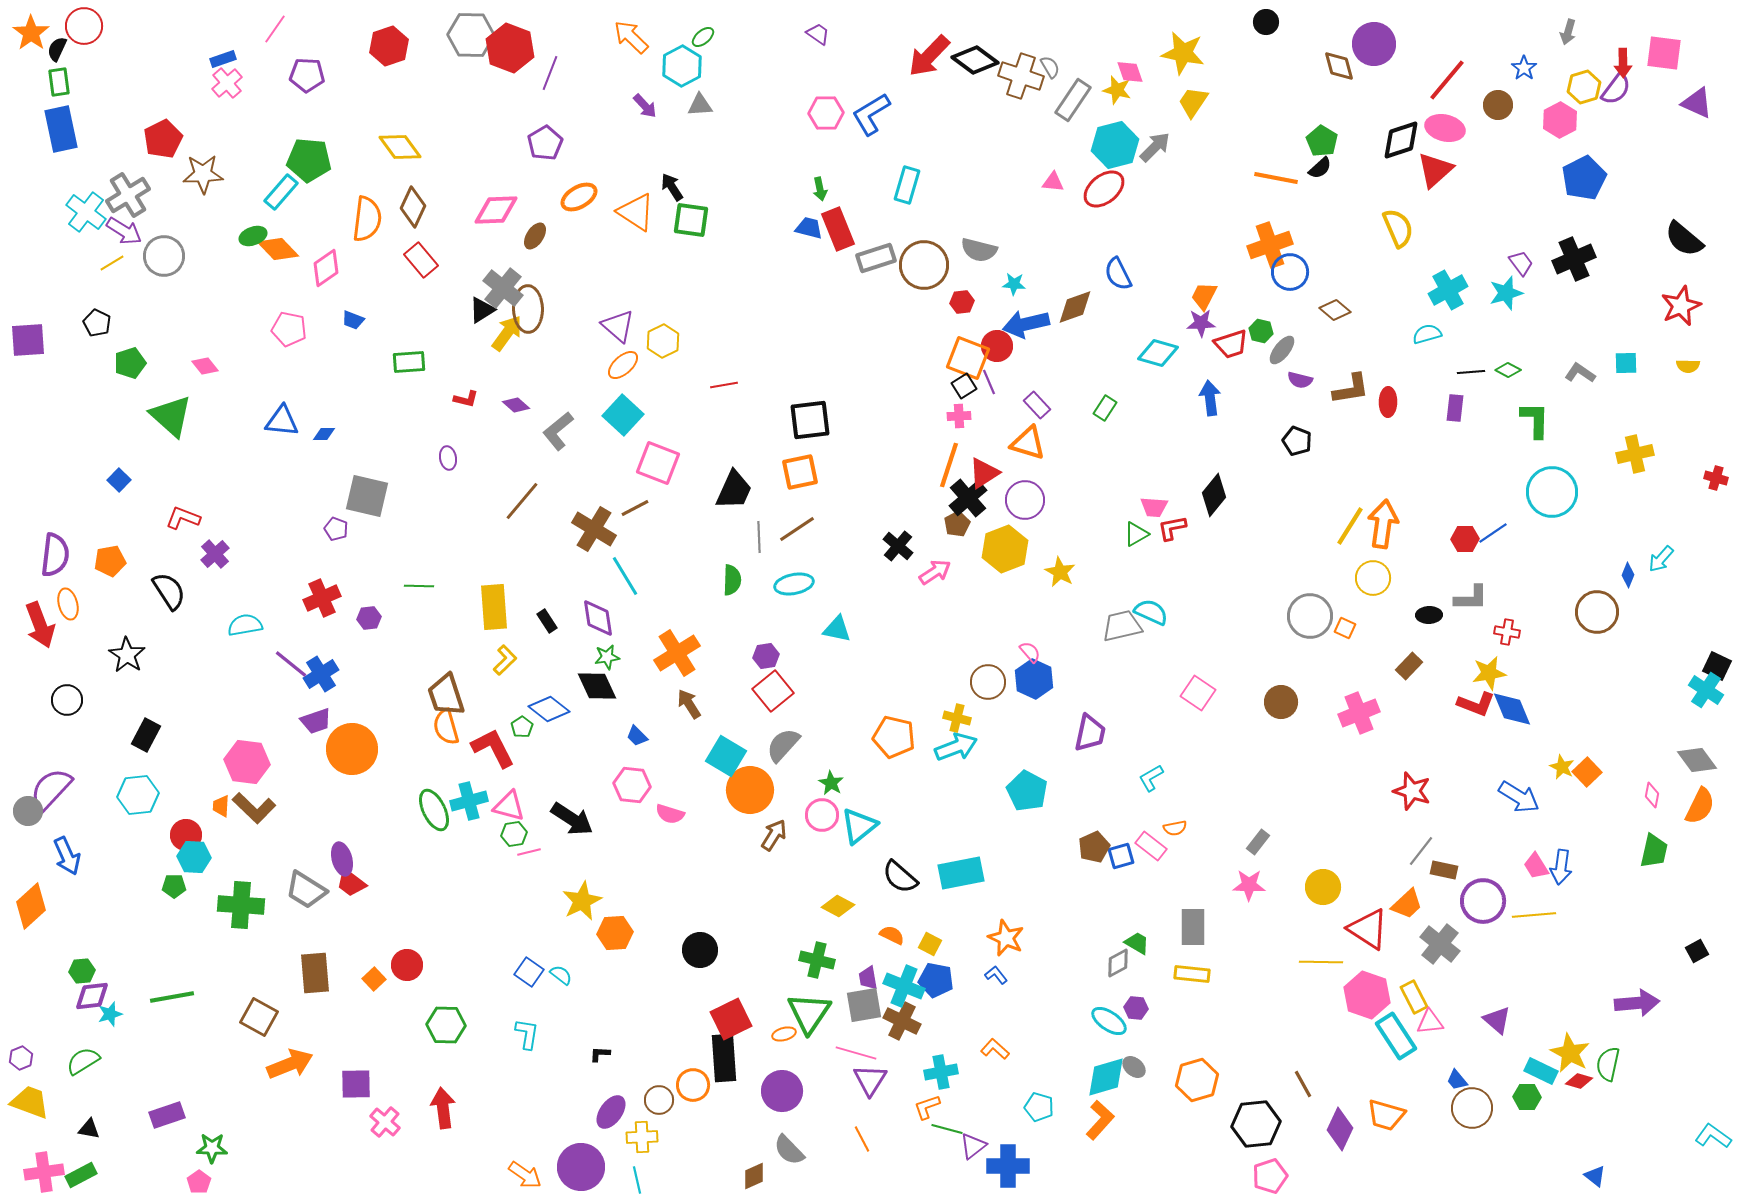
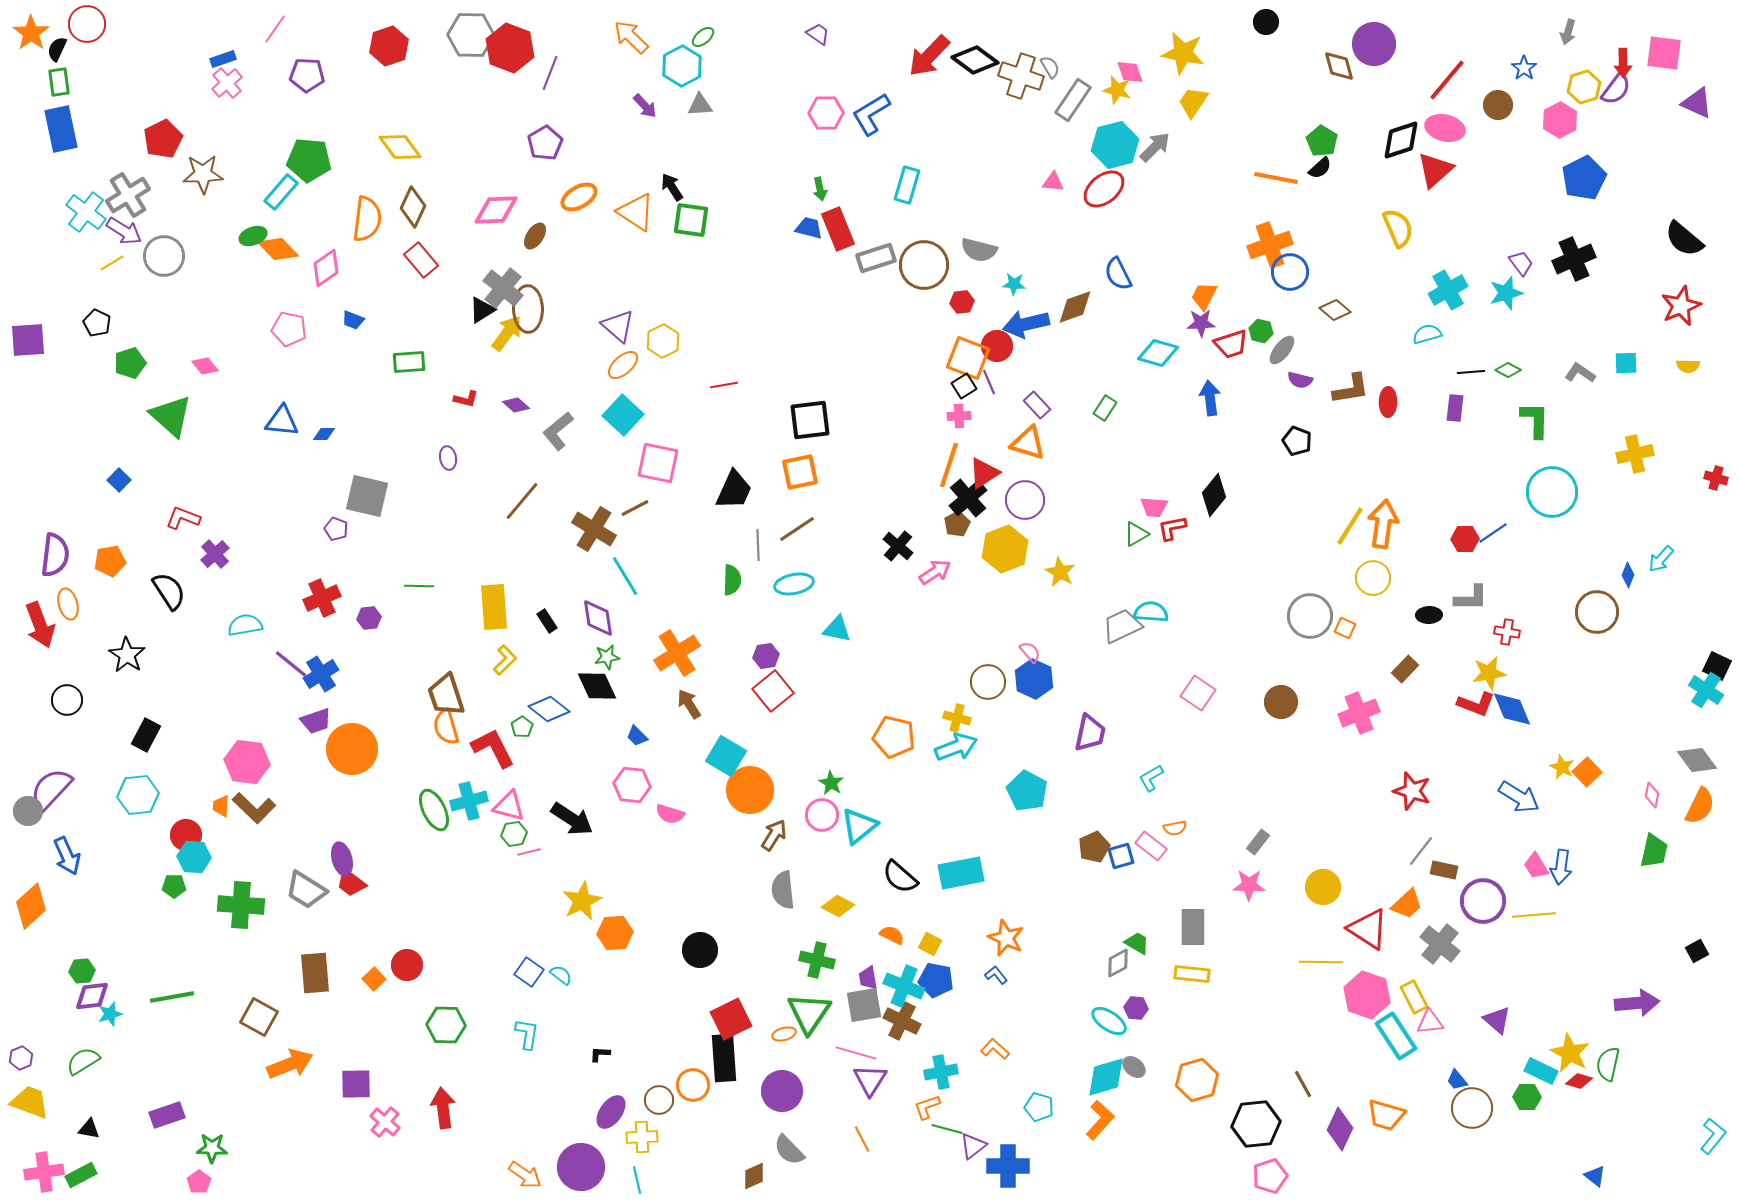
red circle at (84, 26): moved 3 px right, 2 px up
pink square at (658, 463): rotated 9 degrees counterclockwise
gray line at (759, 537): moved 1 px left, 8 px down
cyan semicircle at (1151, 612): rotated 20 degrees counterclockwise
gray trapezoid at (1122, 626): rotated 12 degrees counterclockwise
brown rectangle at (1409, 666): moved 4 px left, 3 px down
gray semicircle at (783, 745): moved 145 px down; rotated 48 degrees counterclockwise
cyan L-shape at (1713, 1136): rotated 93 degrees clockwise
